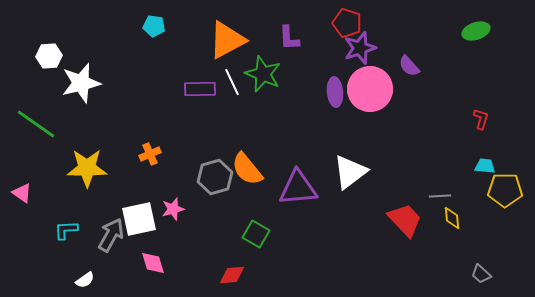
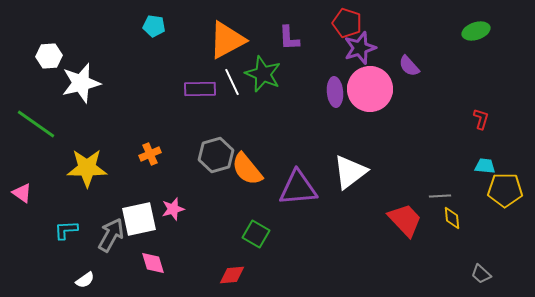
gray hexagon: moved 1 px right, 22 px up
